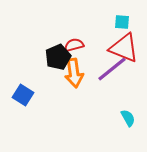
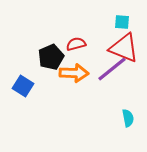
red semicircle: moved 2 px right, 1 px up
black pentagon: moved 7 px left
orange arrow: rotated 80 degrees counterclockwise
blue square: moved 9 px up
cyan semicircle: rotated 18 degrees clockwise
